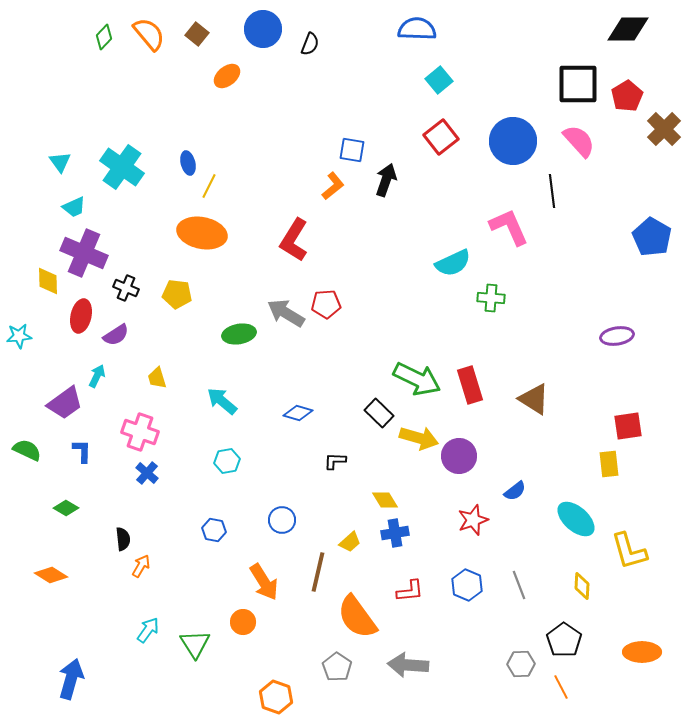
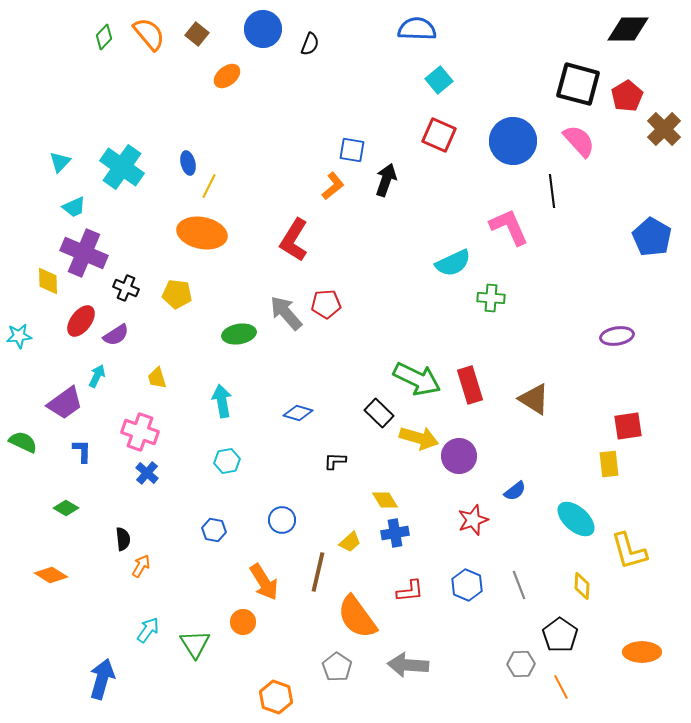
black square at (578, 84): rotated 15 degrees clockwise
red square at (441, 137): moved 2 px left, 2 px up; rotated 28 degrees counterclockwise
cyan triangle at (60, 162): rotated 20 degrees clockwise
gray arrow at (286, 313): rotated 18 degrees clockwise
red ellipse at (81, 316): moved 5 px down; rotated 24 degrees clockwise
cyan arrow at (222, 401): rotated 40 degrees clockwise
green semicircle at (27, 450): moved 4 px left, 8 px up
black pentagon at (564, 640): moved 4 px left, 5 px up
blue arrow at (71, 679): moved 31 px right
